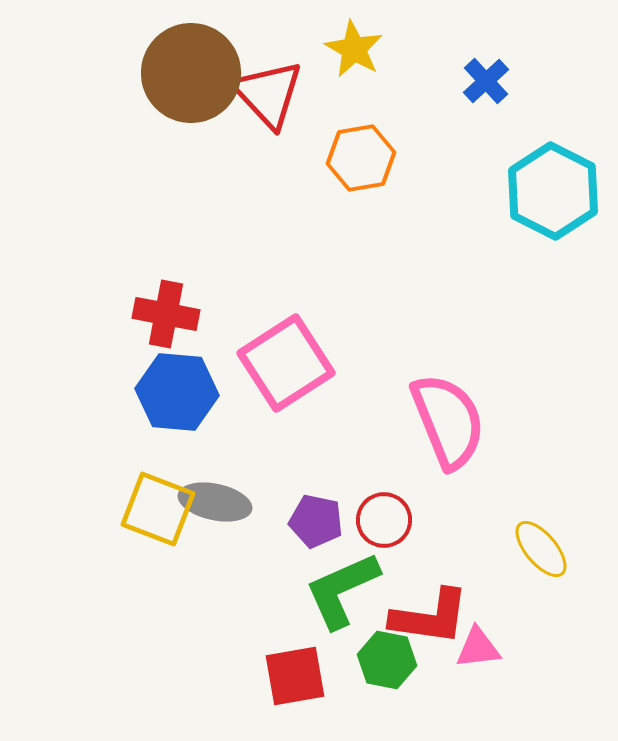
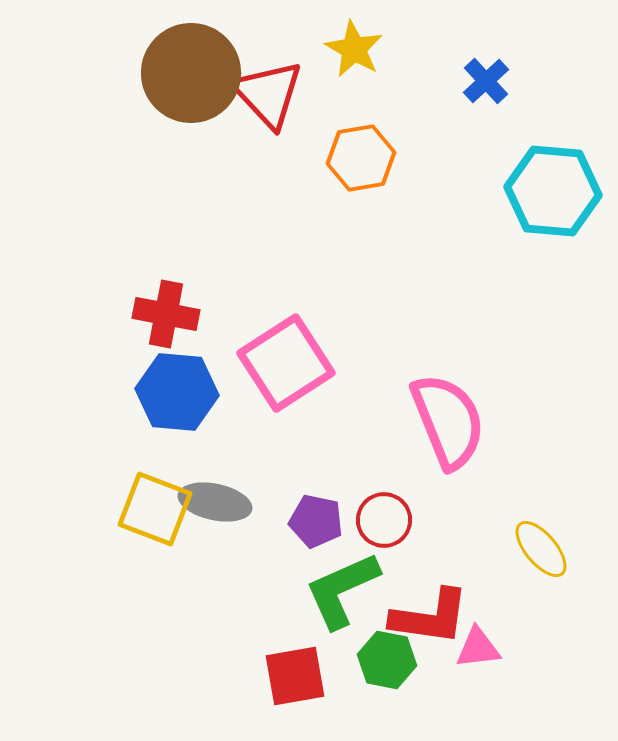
cyan hexagon: rotated 22 degrees counterclockwise
yellow square: moved 3 px left
